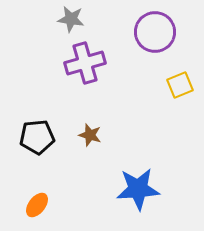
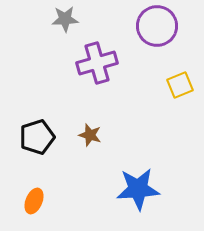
gray star: moved 6 px left; rotated 12 degrees counterclockwise
purple circle: moved 2 px right, 6 px up
purple cross: moved 12 px right
black pentagon: rotated 12 degrees counterclockwise
orange ellipse: moved 3 px left, 4 px up; rotated 15 degrees counterclockwise
